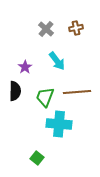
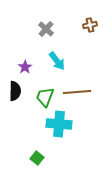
brown cross: moved 14 px right, 3 px up
